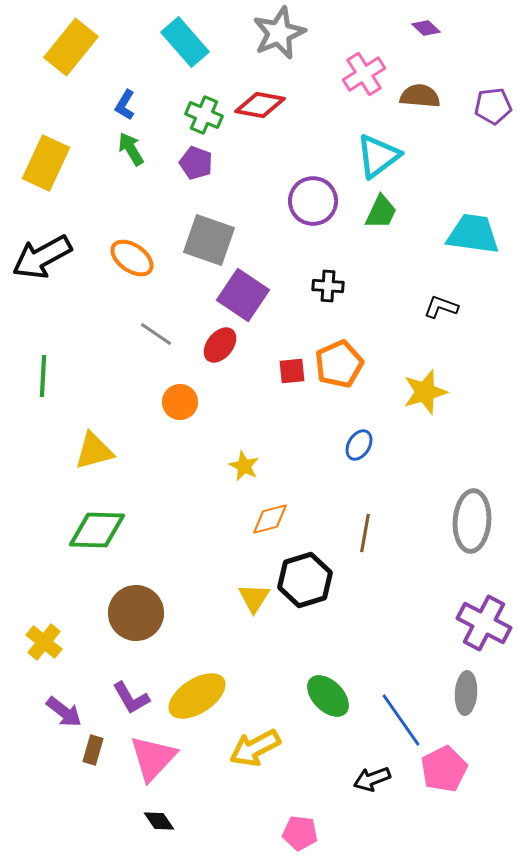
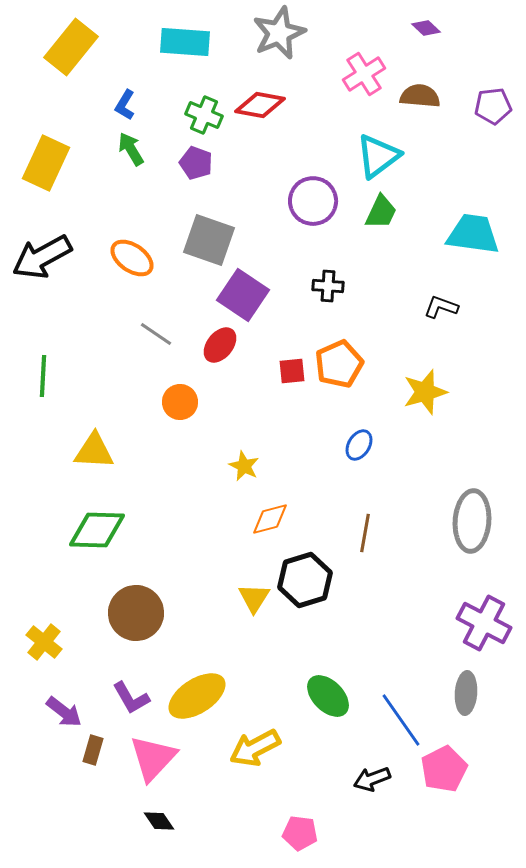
cyan rectangle at (185, 42): rotated 45 degrees counterclockwise
yellow triangle at (94, 451): rotated 18 degrees clockwise
